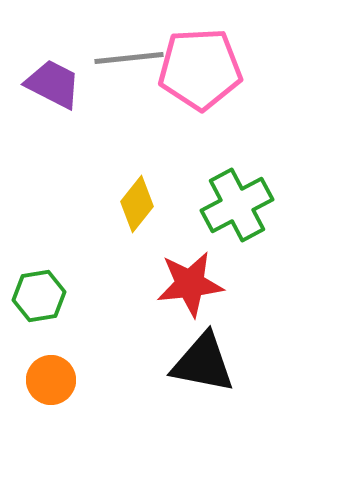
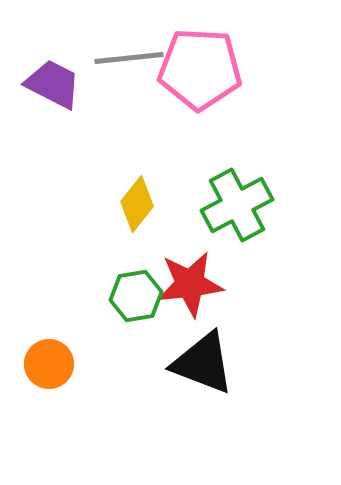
pink pentagon: rotated 6 degrees clockwise
green hexagon: moved 97 px right
black triangle: rotated 10 degrees clockwise
orange circle: moved 2 px left, 16 px up
